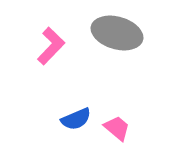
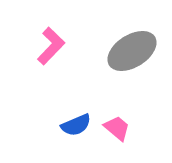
gray ellipse: moved 15 px right, 18 px down; rotated 48 degrees counterclockwise
blue semicircle: moved 6 px down
